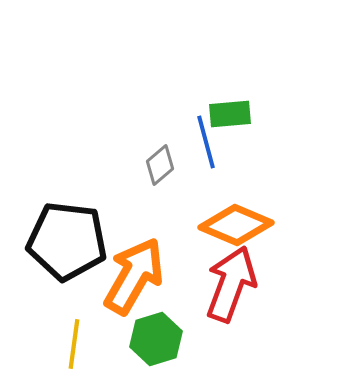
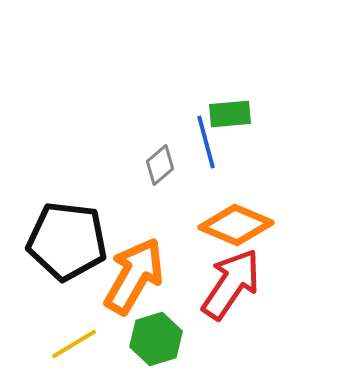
red arrow: rotated 14 degrees clockwise
yellow line: rotated 51 degrees clockwise
